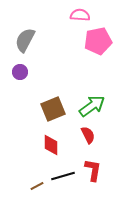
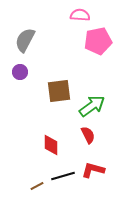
brown square: moved 6 px right, 18 px up; rotated 15 degrees clockwise
red L-shape: rotated 85 degrees counterclockwise
